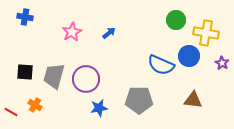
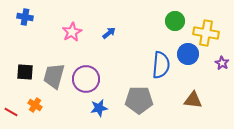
green circle: moved 1 px left, 1 px down
blue circle: moved 1 px left, 2 px up
blue semicircle: rotated 108 degrees counterclockwise
